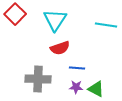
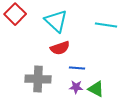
cyan triangle: moved 1 px right, 1 px down; rotated 20 degrees counterclockwise
